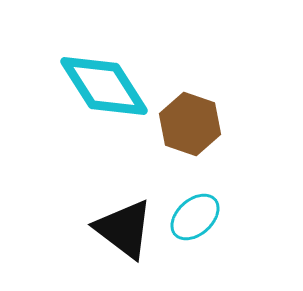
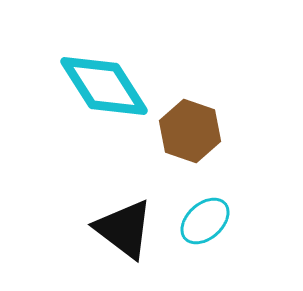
brown hexagon: moved 7 px down
cyan ellipse: moved 10 px right, 4 px down
